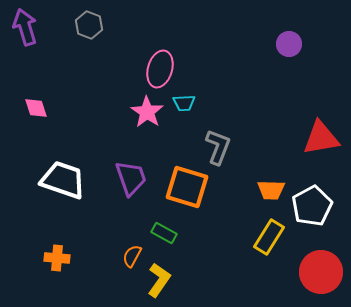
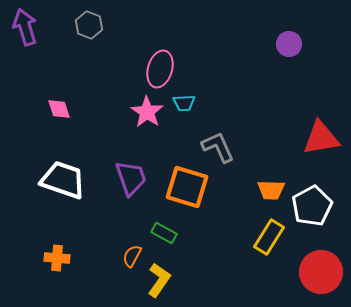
pink diamond: moved 23 px right, 1 px down
gray L-shape: rotated 45 degrees counterclockwise
